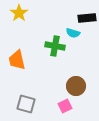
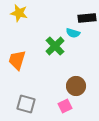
yellow star: rotated 24 degrees counterclockwise
green cross: rotated 36 degrees clockwise
orange trapezoid: rotated 30 degrees clockwise
